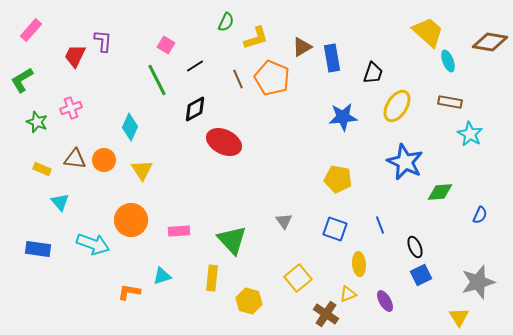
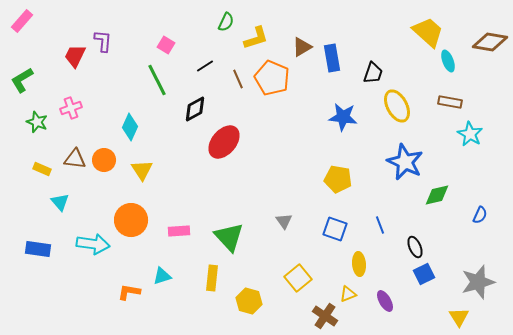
pink rectangle at (31, 30): moved 9 px left, 9 px up
black line at (195, 66): moved 10 px right
yellow ellipse at (397, 106): rotated 60 degrees counterclockwise
blue star at (343, 117): rotated 12 degrees clockwise
red ellipse at (224, 142): rotated 76 degrees counterclockwise
green diamond at (440, 192): moved 3 px left, 3 px down; rotated 8 degrees counterclockwise
green triangle at (232, 240): moved 3 px left, 3 px up
cyan arrow at (93, 244): rotated 12 degrees counterclockwise
blue square at (421, 275): moved 3 px right, 1 px up
brown cross at (326, 314): moved 1 px left, 2 px down
